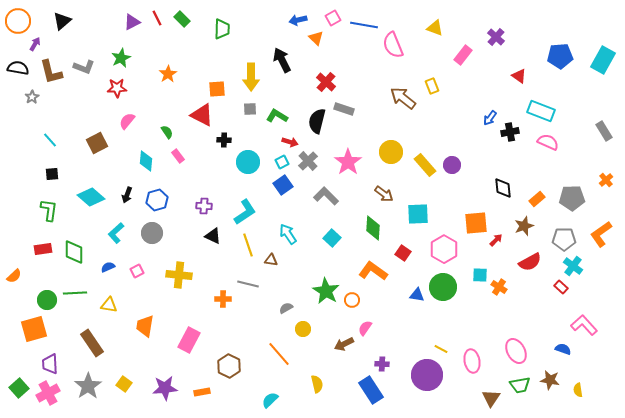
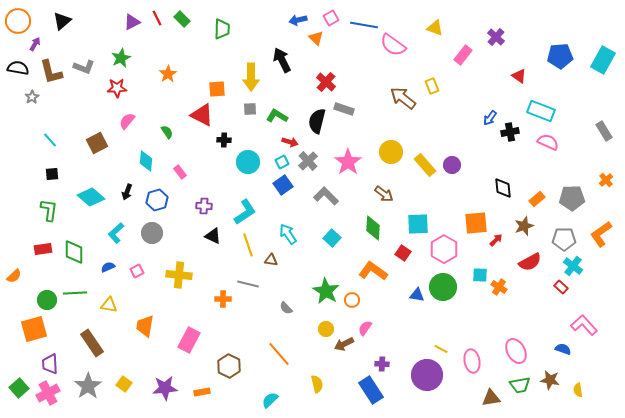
pink square at (333, 18): moved 2 px left
pink semicircle at (393, 45): rotated 32 degrees counterclockwise
pink rectangle at (178, 156): moved 2 px right, 16 px down
black arrow at (127, 195): moved 3 px up
cyan square at (418, 214): moved 10 px down
gray semicircle at (286, 308): rotated 104 degrees counterclockwise
yellow circle at (303, 329): moved 23 px right
brown triangle at (491, 398): rotated 48 degrees clockwise
